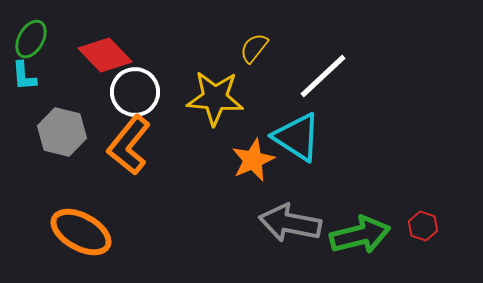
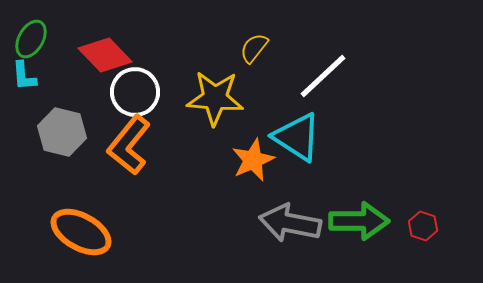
green arrow: moved 1 px left, 14 px up; rotated 14 degrees clockwise
